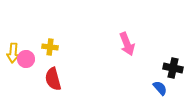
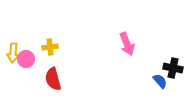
yellow cross: rotated 14 degrees counterclockwise
blue semicircle: moved 7 px up
